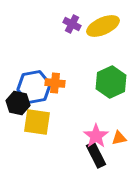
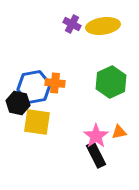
yellow ellipse: rotated 16 degrees clockwise
orange triangle: moved 6 px up
